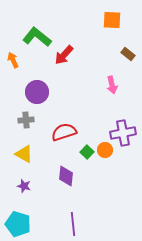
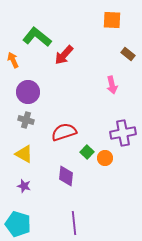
purple circle: moved 9 px left
gray cross: rotated 21 degrees clockwise
orange circle: moved 8 px down
purple line: moved 1 px right, 1 px up
